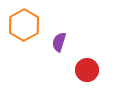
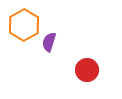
purple semicircle: moved 10 px left
